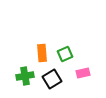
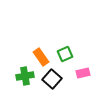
orange rectangle: moved 1 px left, 4 px down; rotated 30 degrees counterclockwise
black square: rotated 18 degrees counterclockwise
